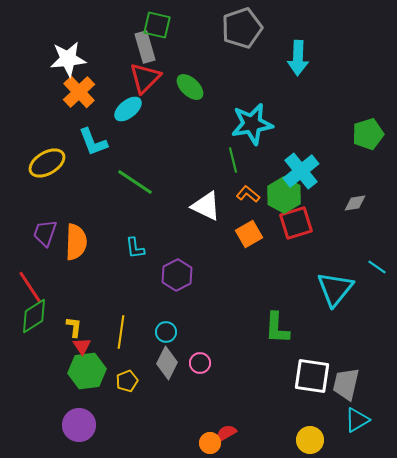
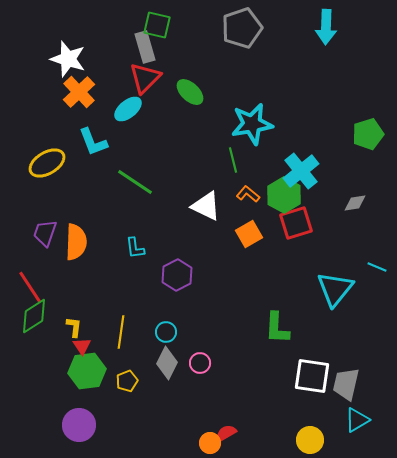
cyan arrow at (298, 58): moved 28 px right, 31 px up
white star at (68, 59): rotated 24 degrees clockwise
green ellipse at (190, 87): moved 5 px down
cyan line at (377, 267): rotated 12 degrees counterclockwise
